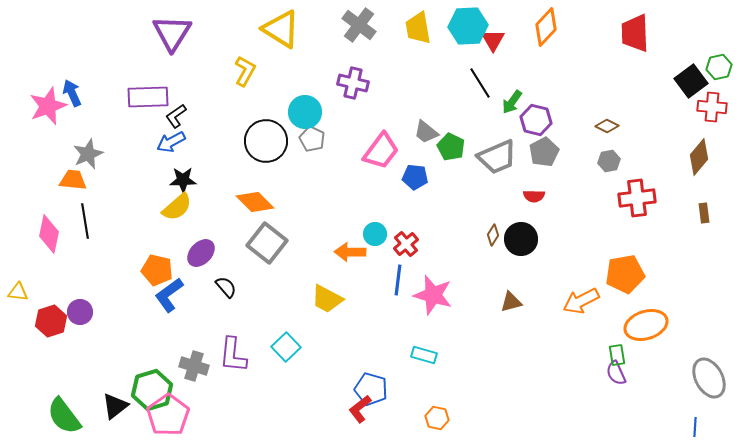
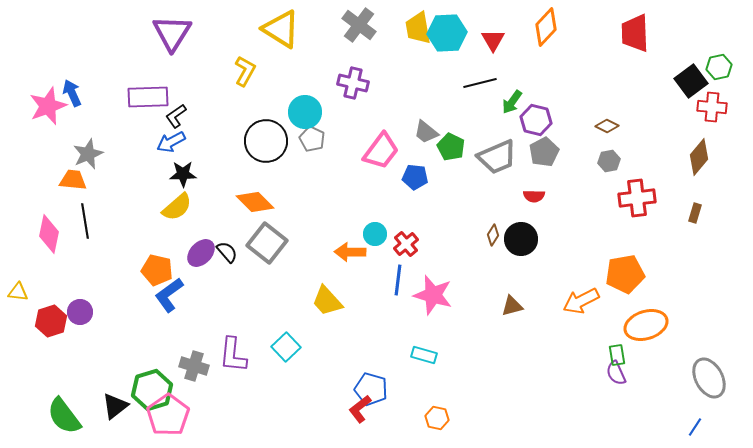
cyan hexagon at (468, 26): moved 21 px left, 7 px down
black line at (480, 83): rotated 72 degrees counterclockwise
black star at (183, 180): moved 6 px up
brown rectangle at (704, 213): moved 9 px left; rotated 24 degrees clockwise
black semicircle at (226, 287): moved 1 px right, 35 px up
yellow trapezoid at (327, 299): moved 2 px down; rotated 20 degrees clockwise
brown triangle at (511, 302): moved 1 px right, 4 px down
blue line at (695, 427): rotated 30 degrees clockwise
